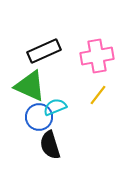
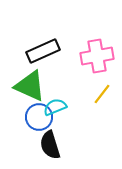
black rectangle: moved 1 px left
yellow line: moved 4 px right, 1 px up
